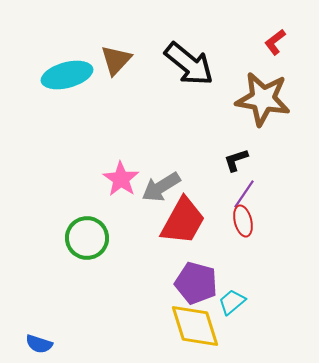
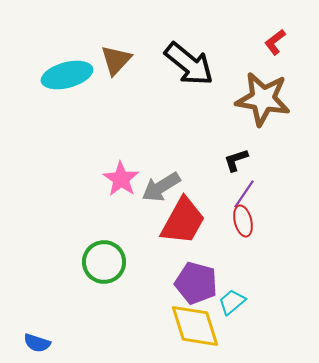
green circle: moved 17 px right, 24 px down
blue semicircle: moved 2 px left, 1 px up
